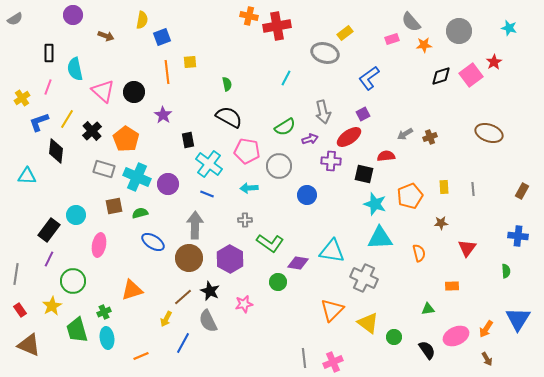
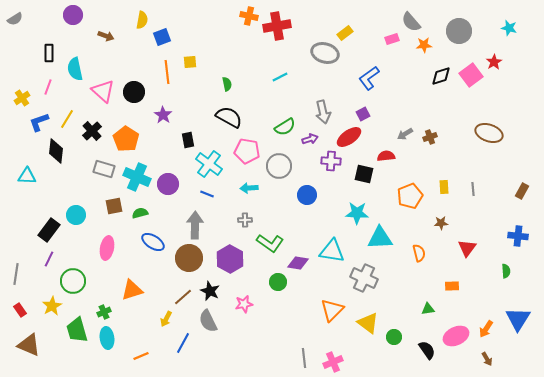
cyan line at (286, 78): moved 6 px left, 1 px up; rotated 35 degrees clockwise
cyan star at (375, 204): moved 18 px left, 9 px down; rotated 15 degrees counterclockwise
pink ellipse at (99, 245): moved 8 px right, 3 px down
